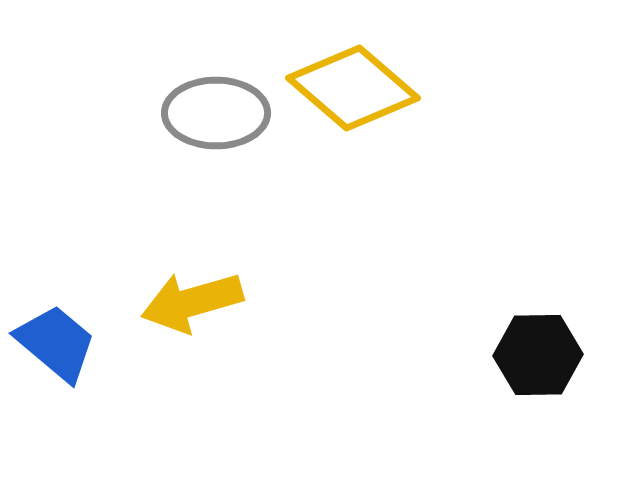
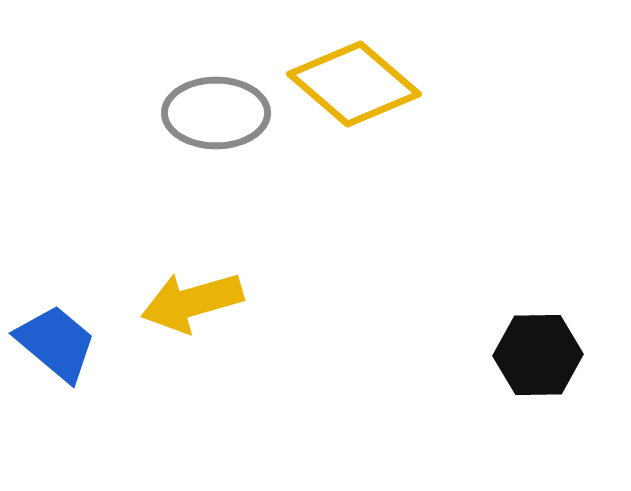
yellow diamond: moved 1 px right, 4 px up
